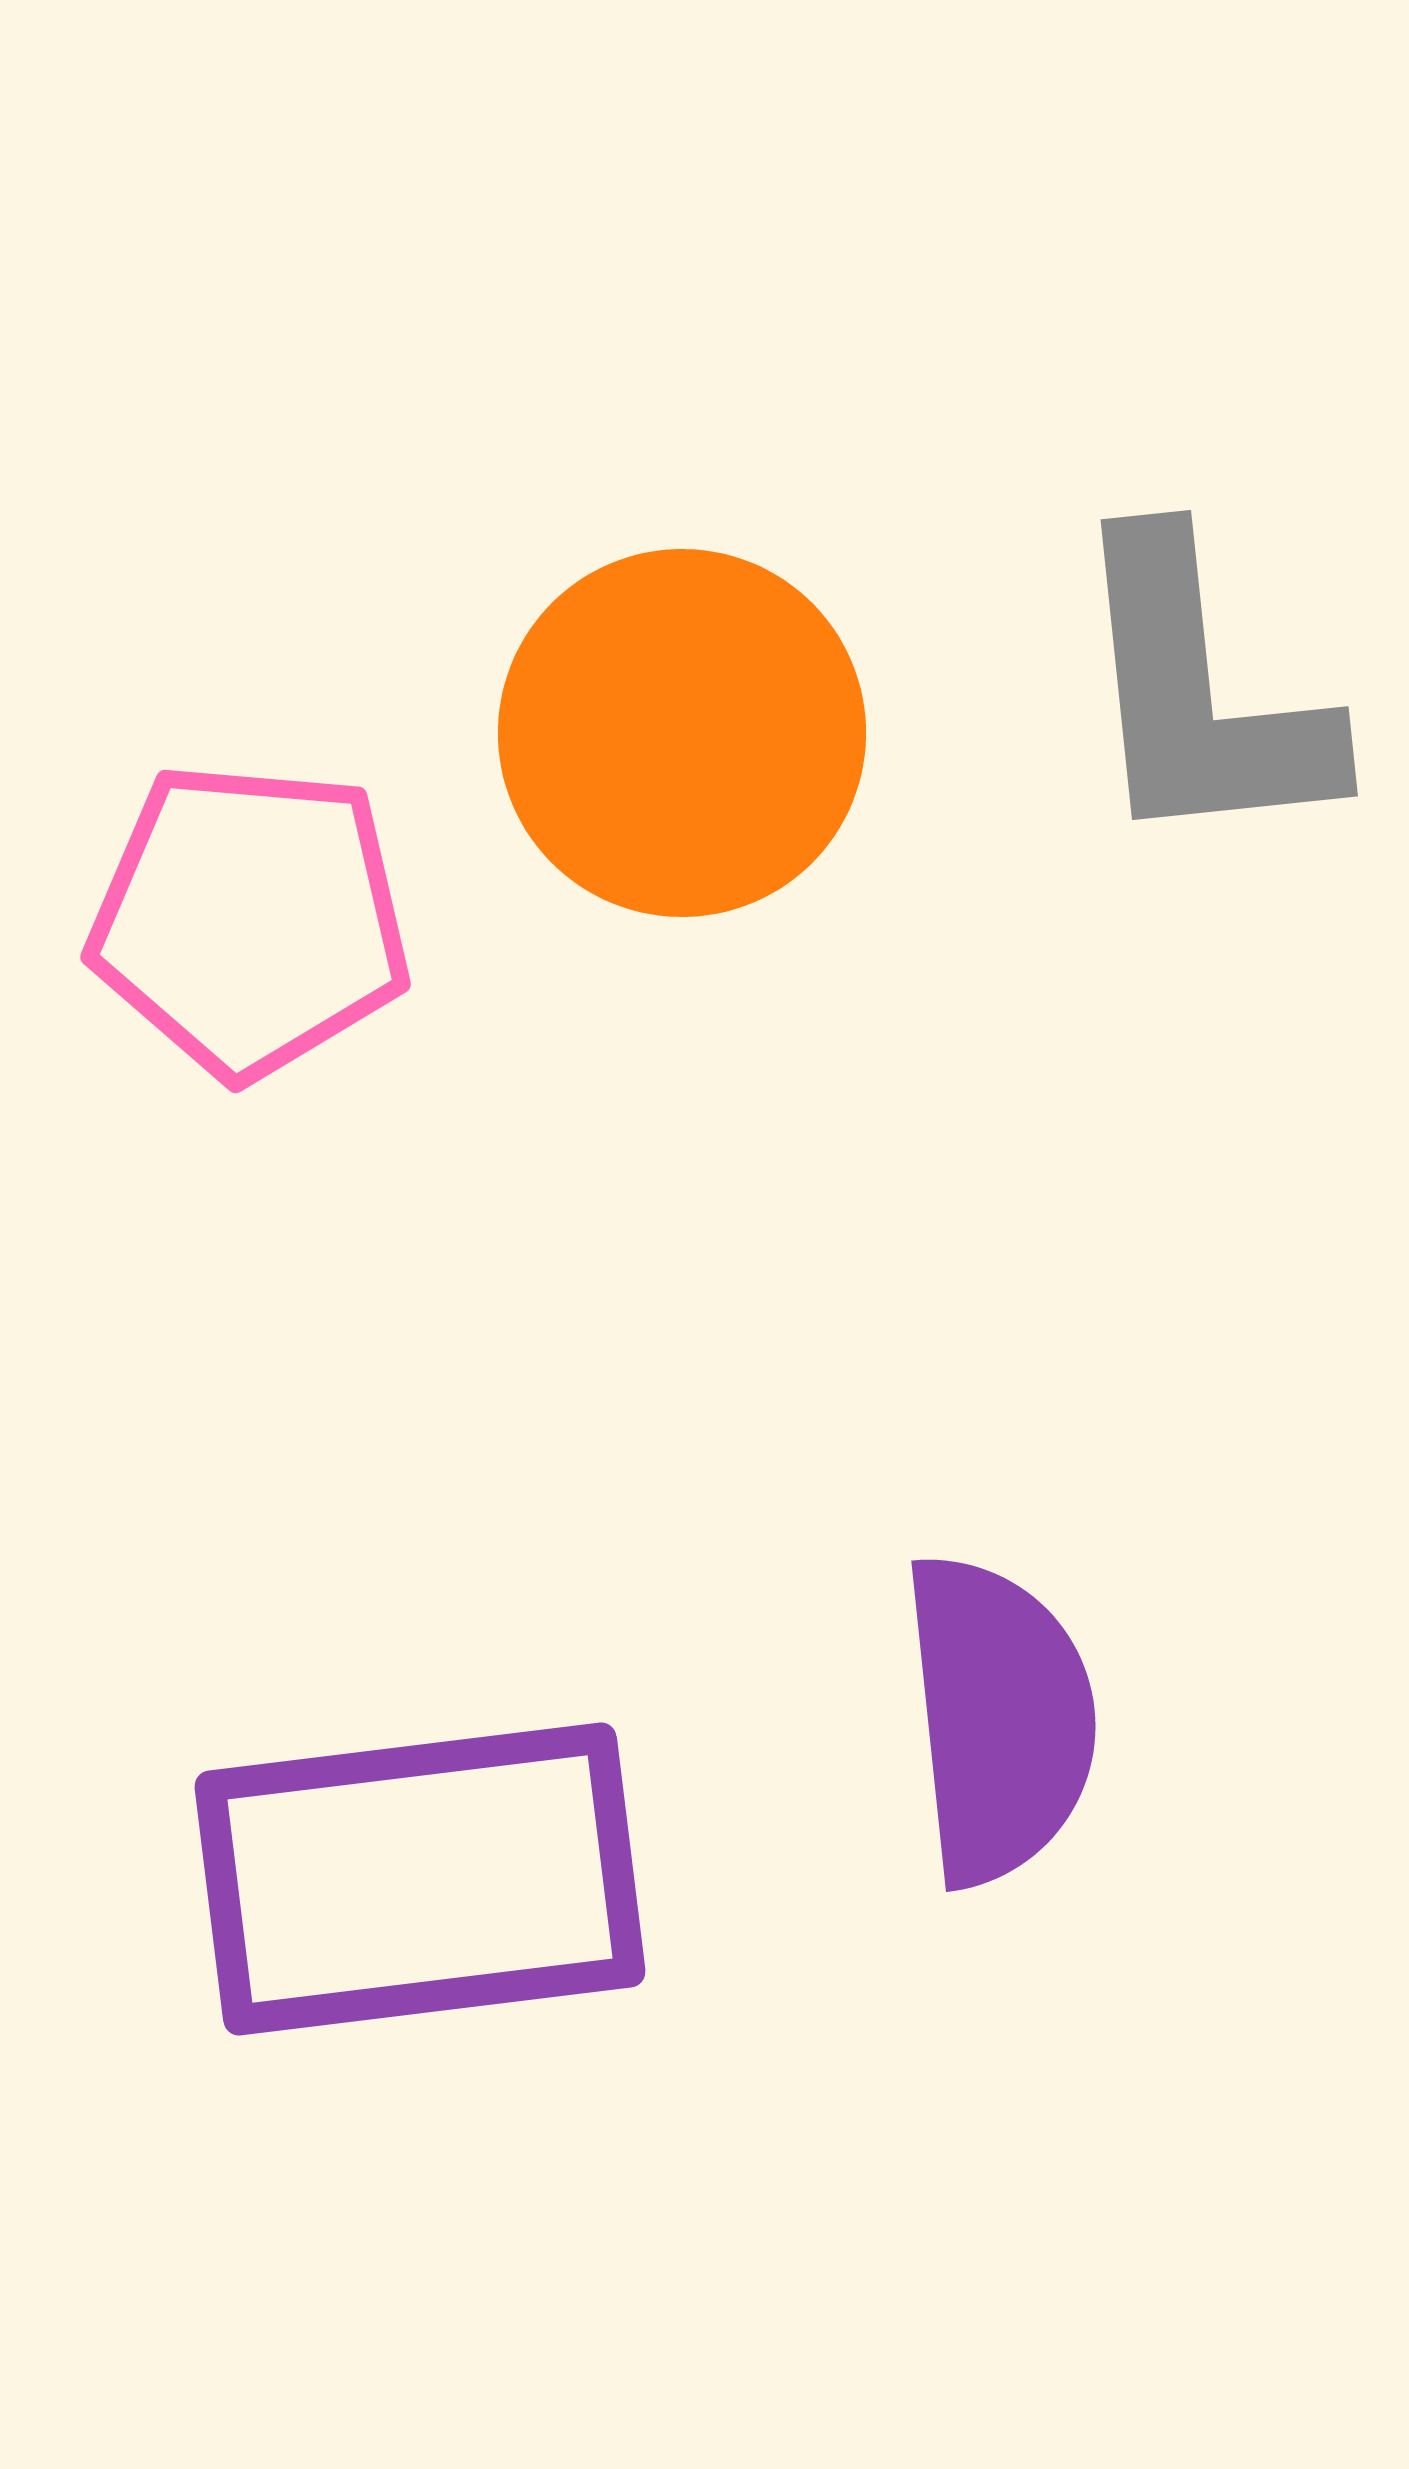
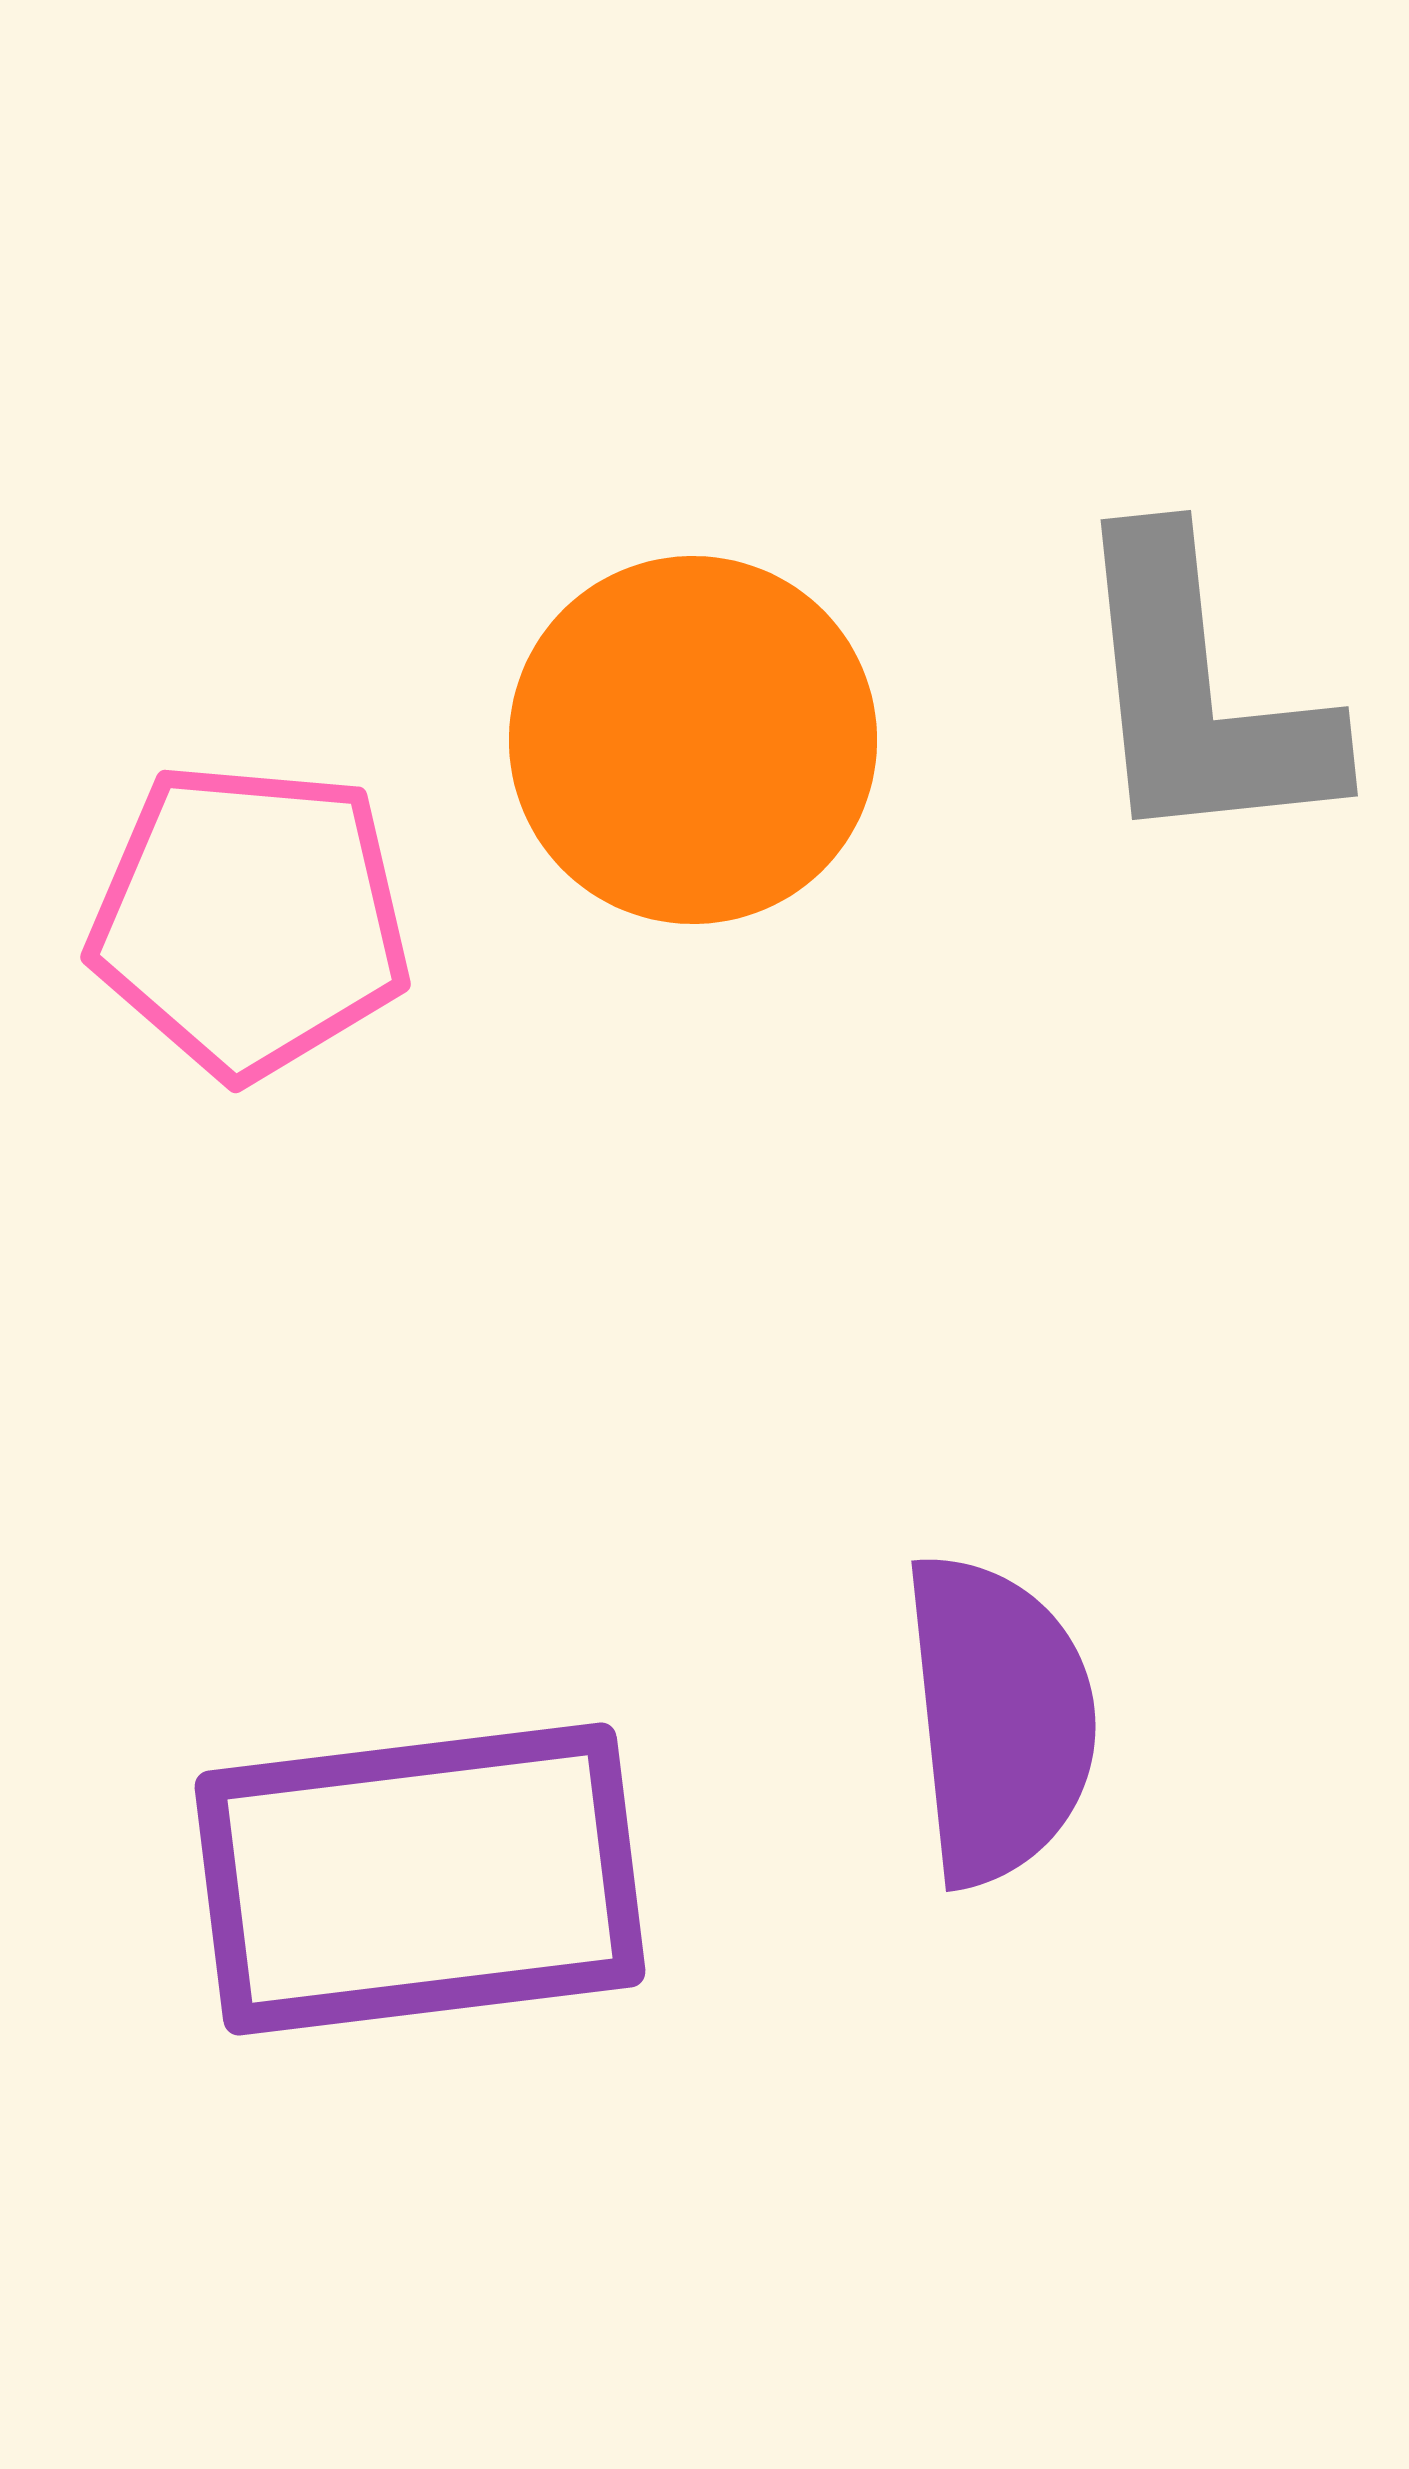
orange circle: moved 11 px right, 7 px down
